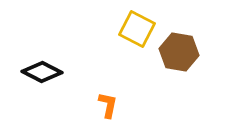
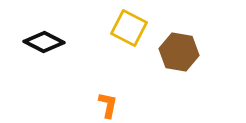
yellow square: moved 8 px left, 1 px up
black diamond: moved 2 px right, 30 px up
